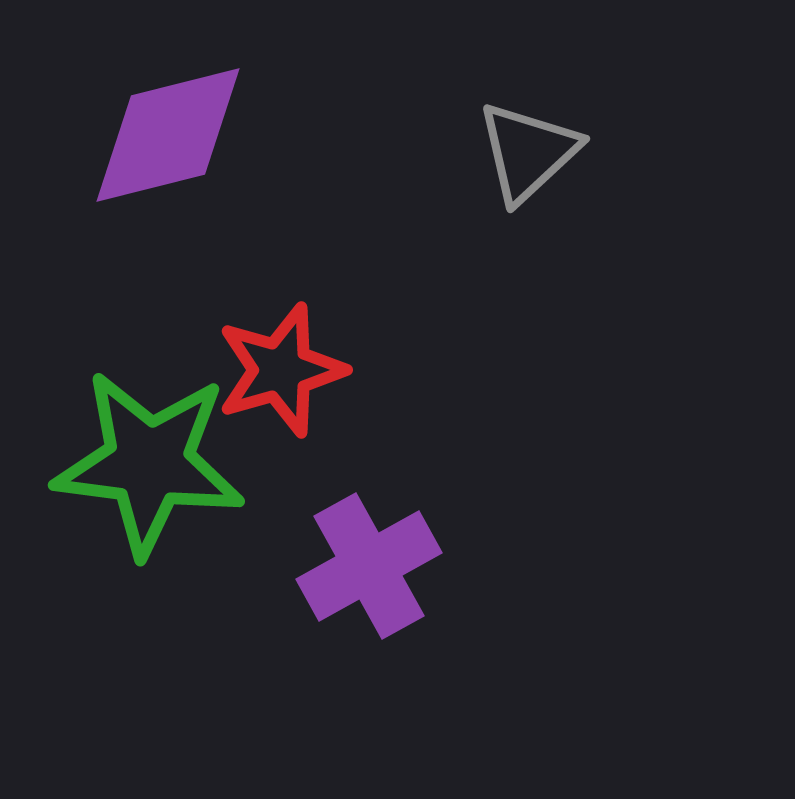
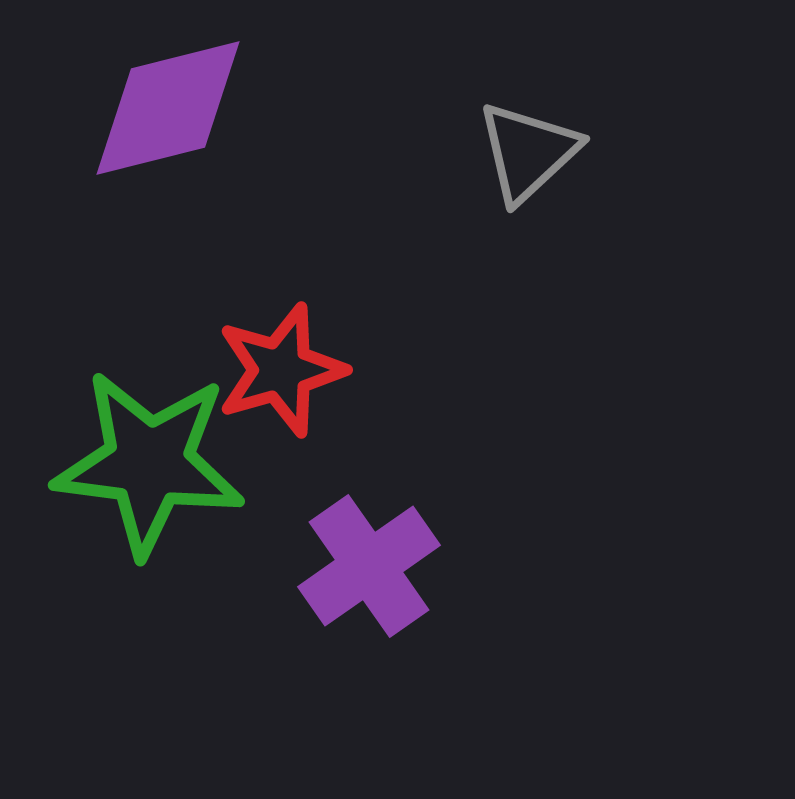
purple diamond: moved 27 px up
purple cross: rotated 6 degrees counterclockwise
